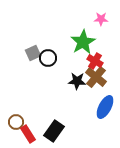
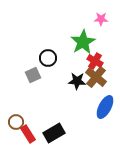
gray square: moved 22 px down
black rectangle: moved 2 px down; rotated 25 degrees clockwise
